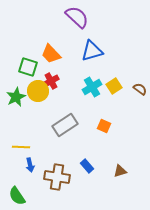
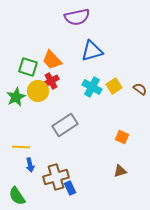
purple semicircle: rotated 125 degrees clockwise
orange trapezoid: moved 1 px right, 6 px down
cyan cross: rotated 30 degrees counterclockwise
orange square: moved 18 px right, 11 px down
blue rectangle: moved 17 px left, 22 px down; rotated 16 degrees clockwise
brown cross: moved 1 px left; rotated 25 degrees counterclockwise
